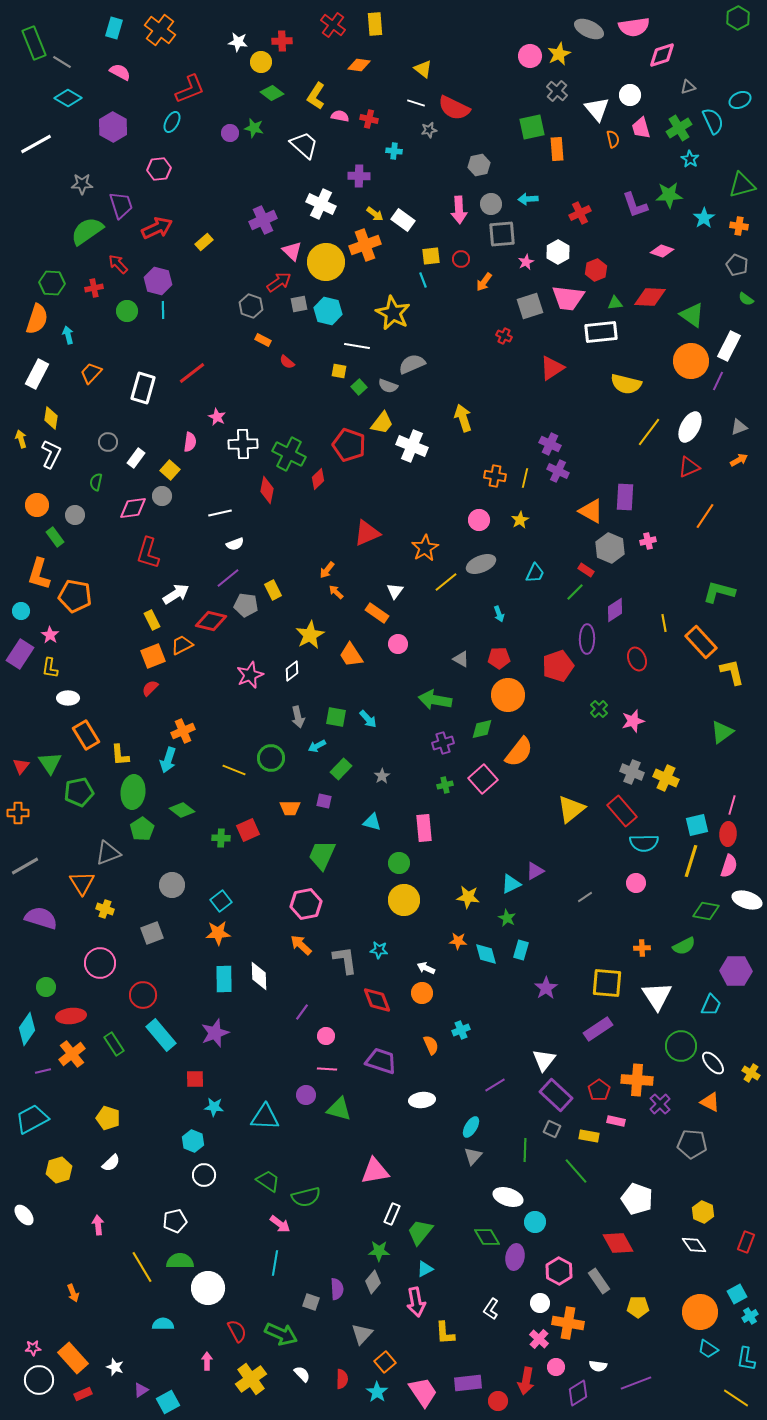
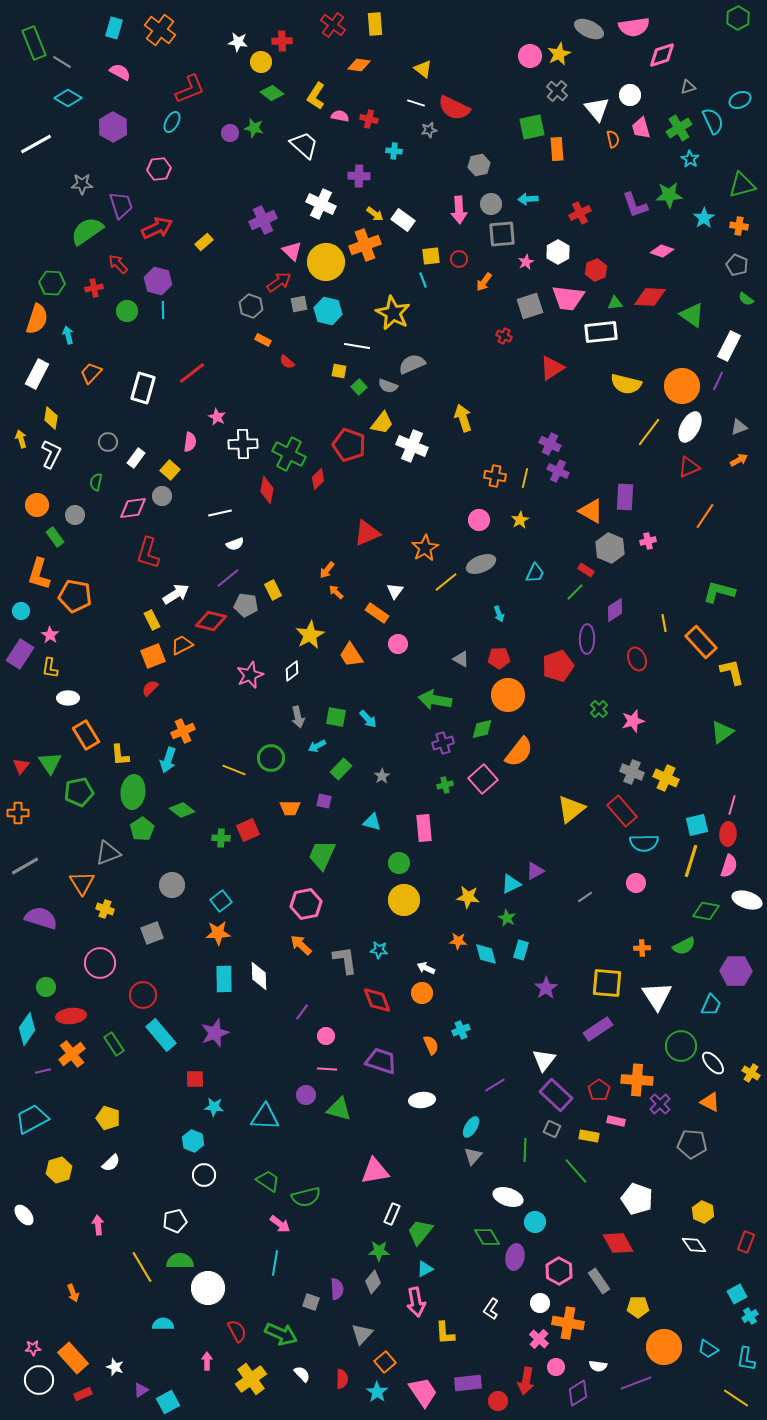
red circle at (461, 259): moved 2 px left
orange circle at (691, 361): moved 9 px left, 25 px down
orange circle at (700, 1312): moved 36 px left, 35 px down
